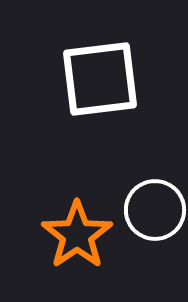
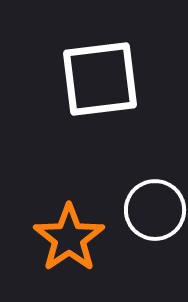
orange star: moved 8 px left, 3 px down
